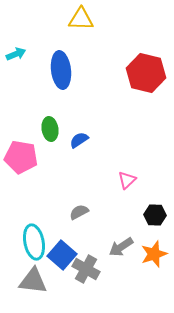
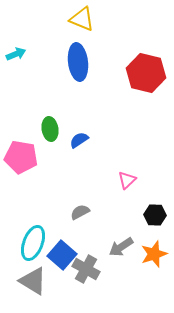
yellow triangle: moved 1 px right; rotated 20 degrees clockwise
blue ellipse: moved 17 px right, 8 px up
gray semicircle: moved 1 px right
cyan ellipse: moved 1 px left, 1 px down; rotated 32 degrees clockwise
gray triangle: rotated 24 degrees clockwise
